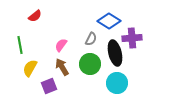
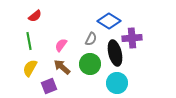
green line: moved 9 px right, 4 px up
brown arrow: rotated 18 degrees counterclockwise
